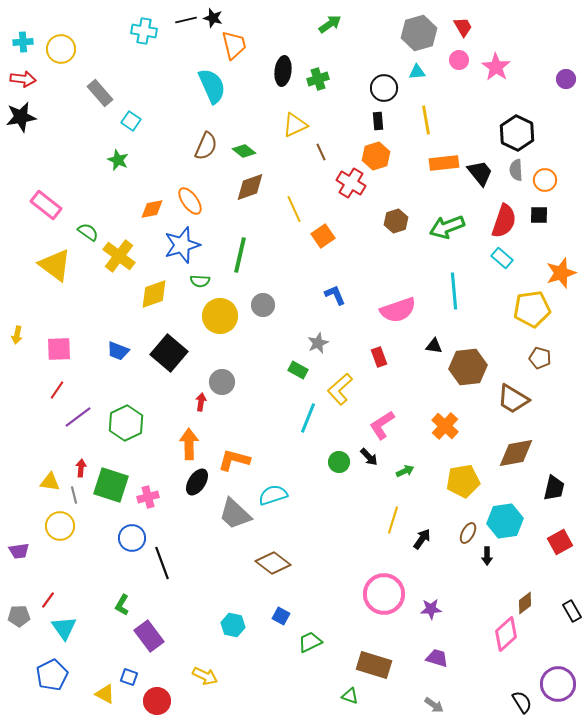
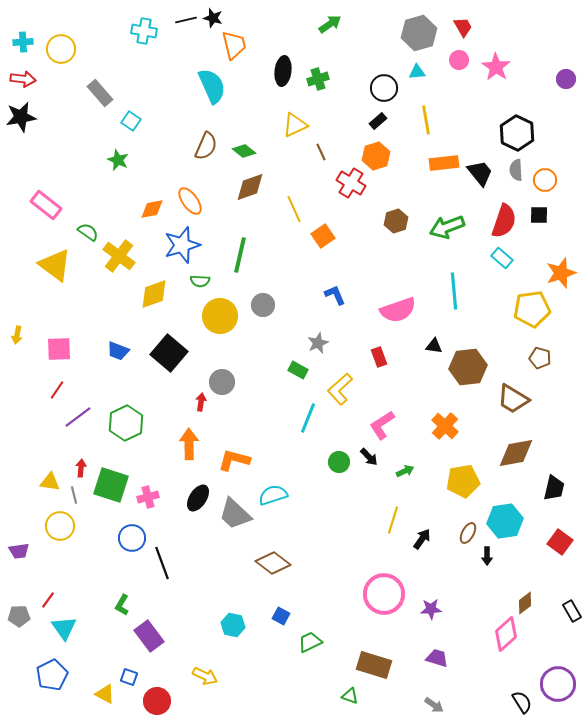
black rectangle at (378, 121): rotated 54 degrees clockwise
black ellipse at (197, 482): moved 1 px right, 16 px down
red square at (560, 542): rotated 25 degrees counterclockwise
